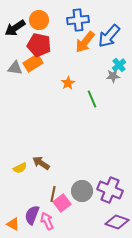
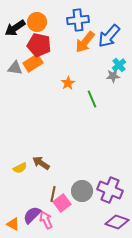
orange circle: moved 2 px left, 2 px down
purple semicircle: rotated 24 degrees clockwise
pink arrow: moved 1 px left, 1 px up
